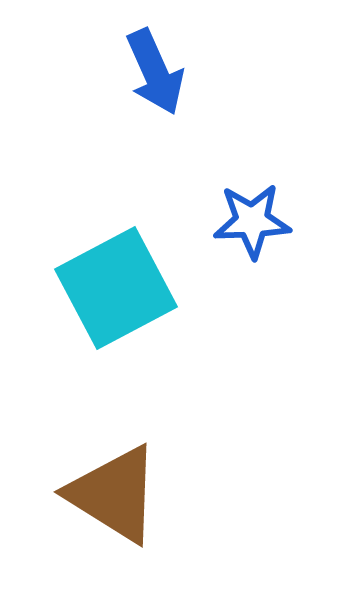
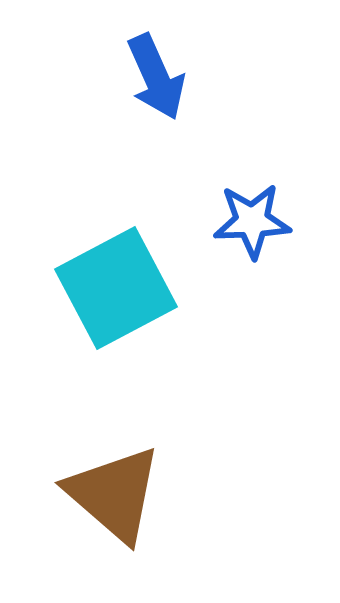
blue arrow: moved 1 px right, 5 px down
brown triangle: rotated 9 degrees clockwise
